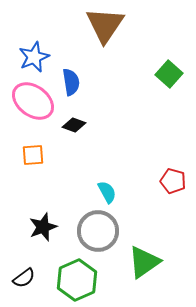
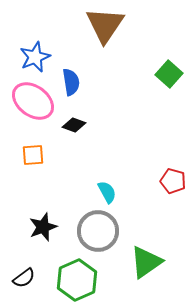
blue star: moved 1 px right
green triangle: moved 2 px right
